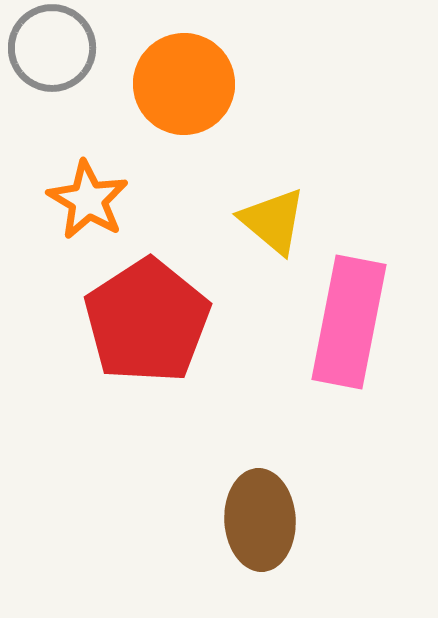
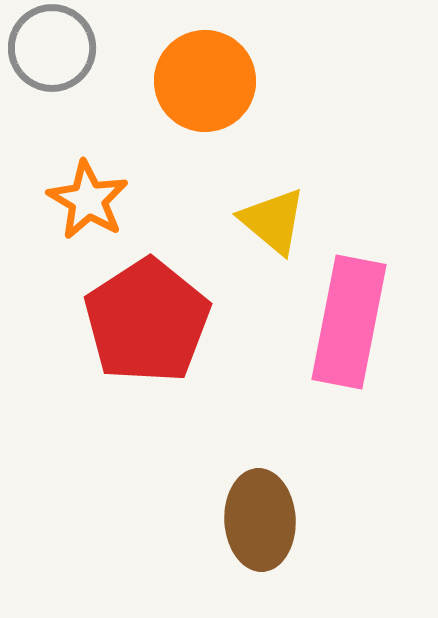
orange circle: moved 21 px right, 3 px up
